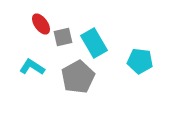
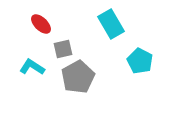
red ellipse: rotated 10 degrees counterclockwise
gray square: moved 12 px down
cyan rectangle: moved 17 px right, 19 px up
cyan pentagon: rotated 20 degrees clockwise
